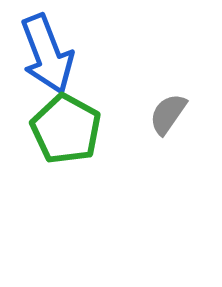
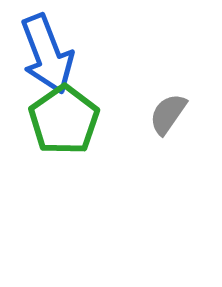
green pentagon: moved 2 px left, 9 px up; rotated 8 degrees clockwise
